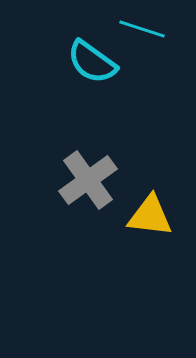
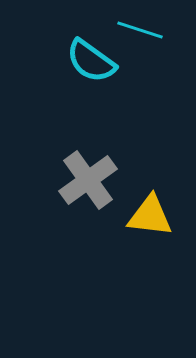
cyan line: moved 2 px left, 1 px down
cyan semicircle: moved 1 px left, 1 px up
